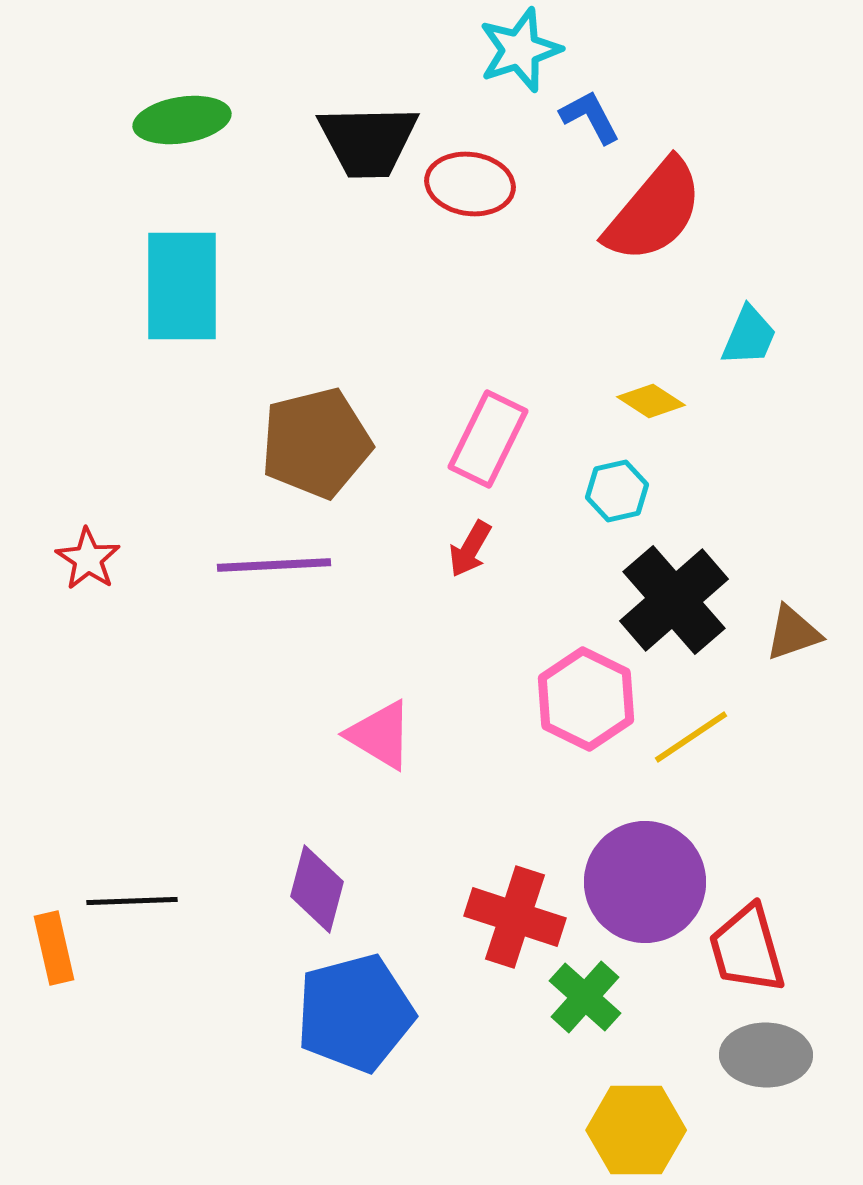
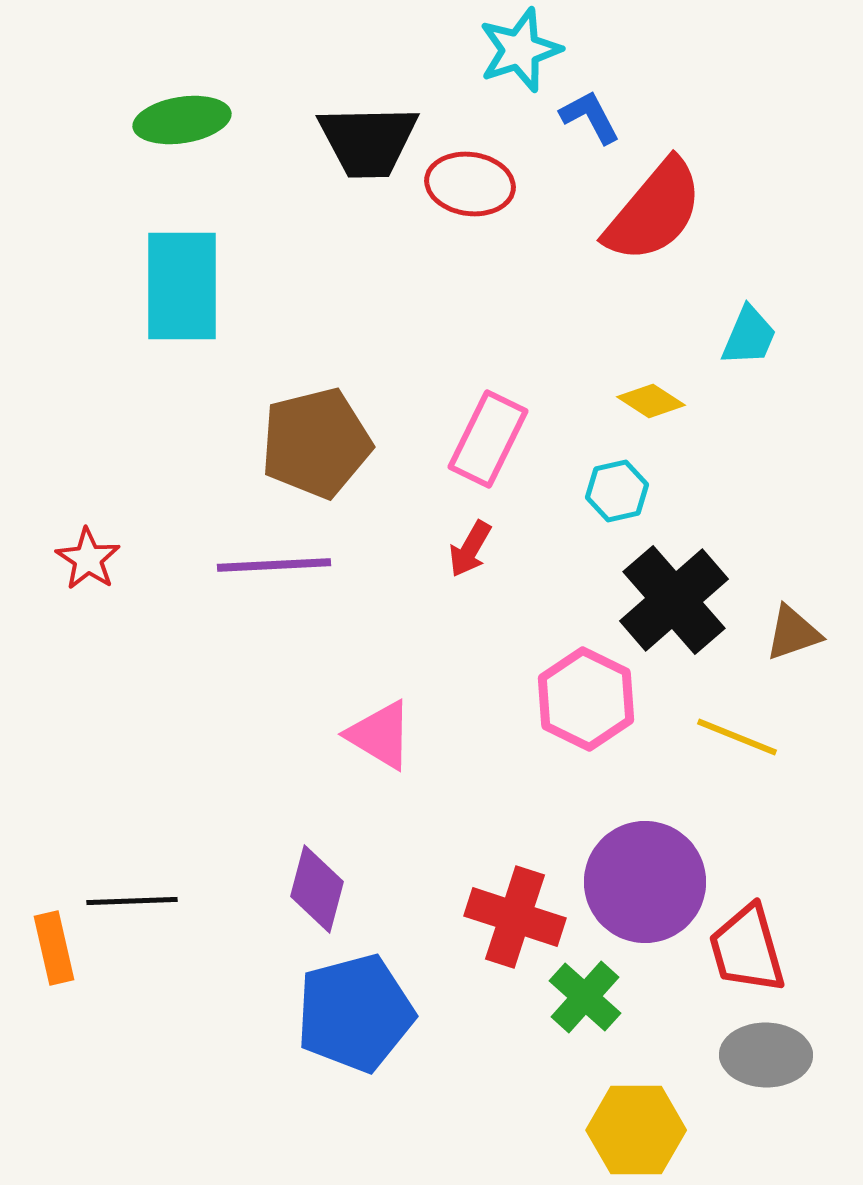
yellow line: moved 46 px right; rotated 56 degrees clockwise
